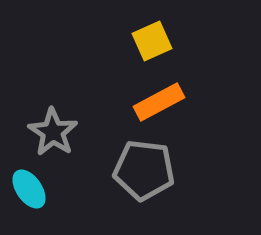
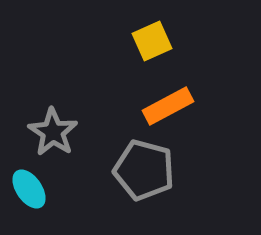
orange rectangle: moved 9 px right, 4 px down
gray pentagon: rotated 8 degrees clockwise
